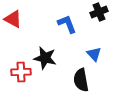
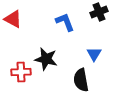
blue L-shape: moved 2 px left, 2 px up
blue triangle: rotated 14 degrees clockwise
black star: moved 1 px right, 1 px down
